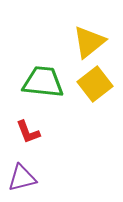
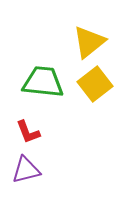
purple triangle: moved 4 px right, 8 px up
